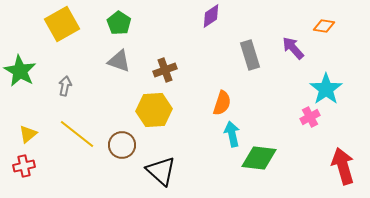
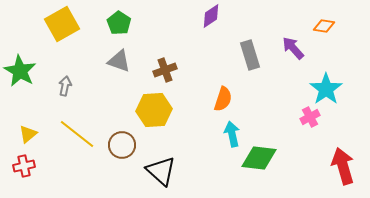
orange semicircle: moved 1 px right, 4 px up
